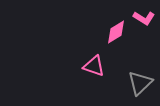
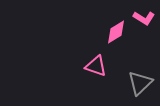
pink triangle: moved 2 px right
